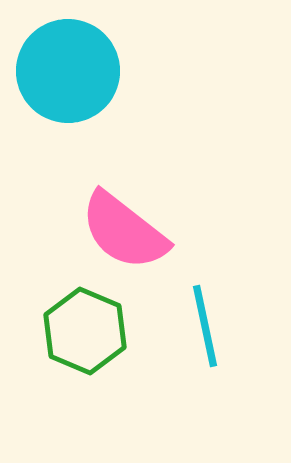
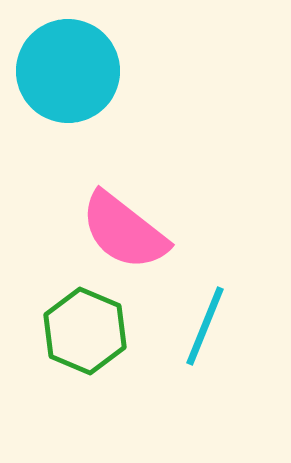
cyan line: rotated 34 degrees clockwise
